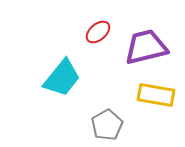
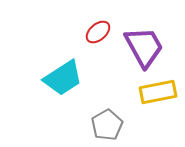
purple trapezoid: moved 2 px left; rotated 75 degrees clockwise
cyan trapezoid: moved 1 px right; rotated 18 degrees clockwise
yellow rectangle: moved 2 px right, 3 px up; rotated 21 degrees counterclockwise
